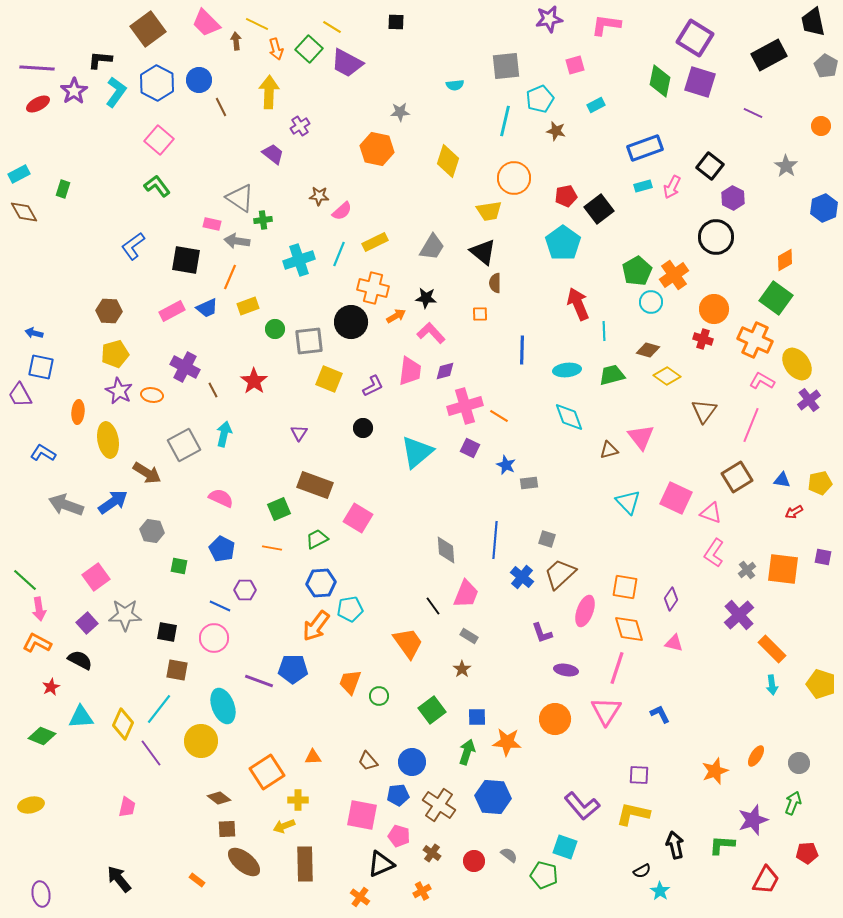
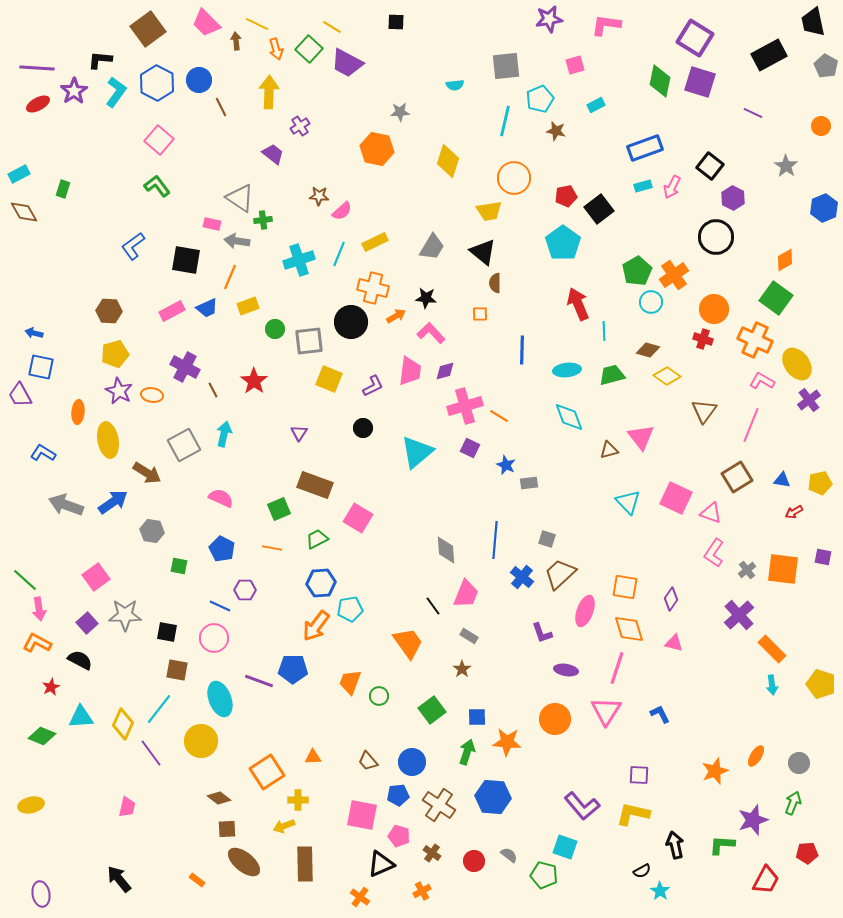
cyan ellipse at (223, 706): moved 3 px left, 7 px up
